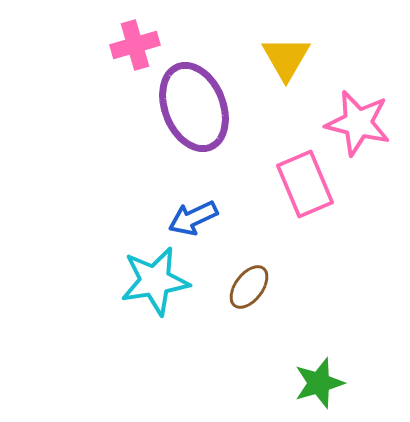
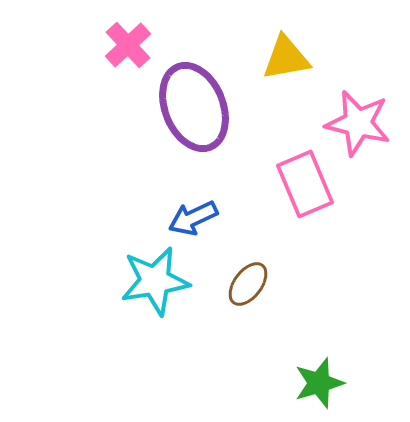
pink cross: moved 7 px left; rotated 27 degrees counterclockwise
yellow triangle: rotated 50 degrees clockwise
brown ellipse: moved 1 px left, 3 px up
